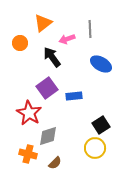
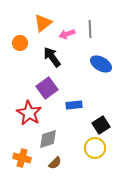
pink arrow: moved 5 px up
blue rectangle: moved 9 px down
gray diamond: moved 3 px down
orange cross: moved 6 px left, 4 px down
